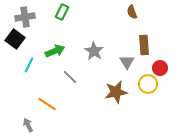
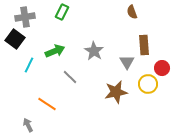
red circle: moved 2 px right
